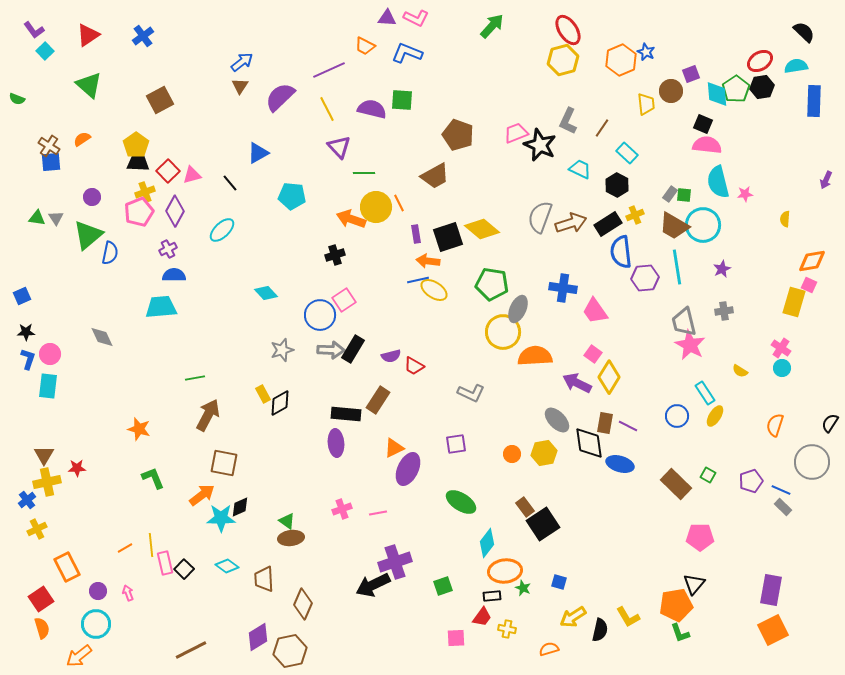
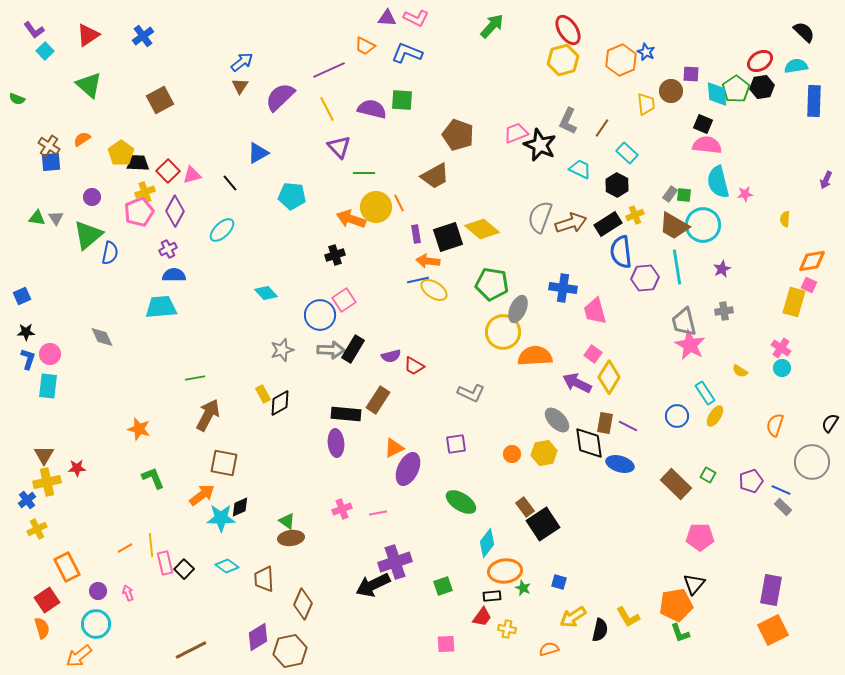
purple square at (691, 74): rotated 24 degrees clockwise
yellow pentagon at (136, 145): moved 15 px left, 8 px down
pink trapezoid at (595, 311): rotated 20 degrees clockwise
red square at (41, 599): moved 6 px right, 1 px down
pink square at (456, 638): moved 10 px left, 6 px down
